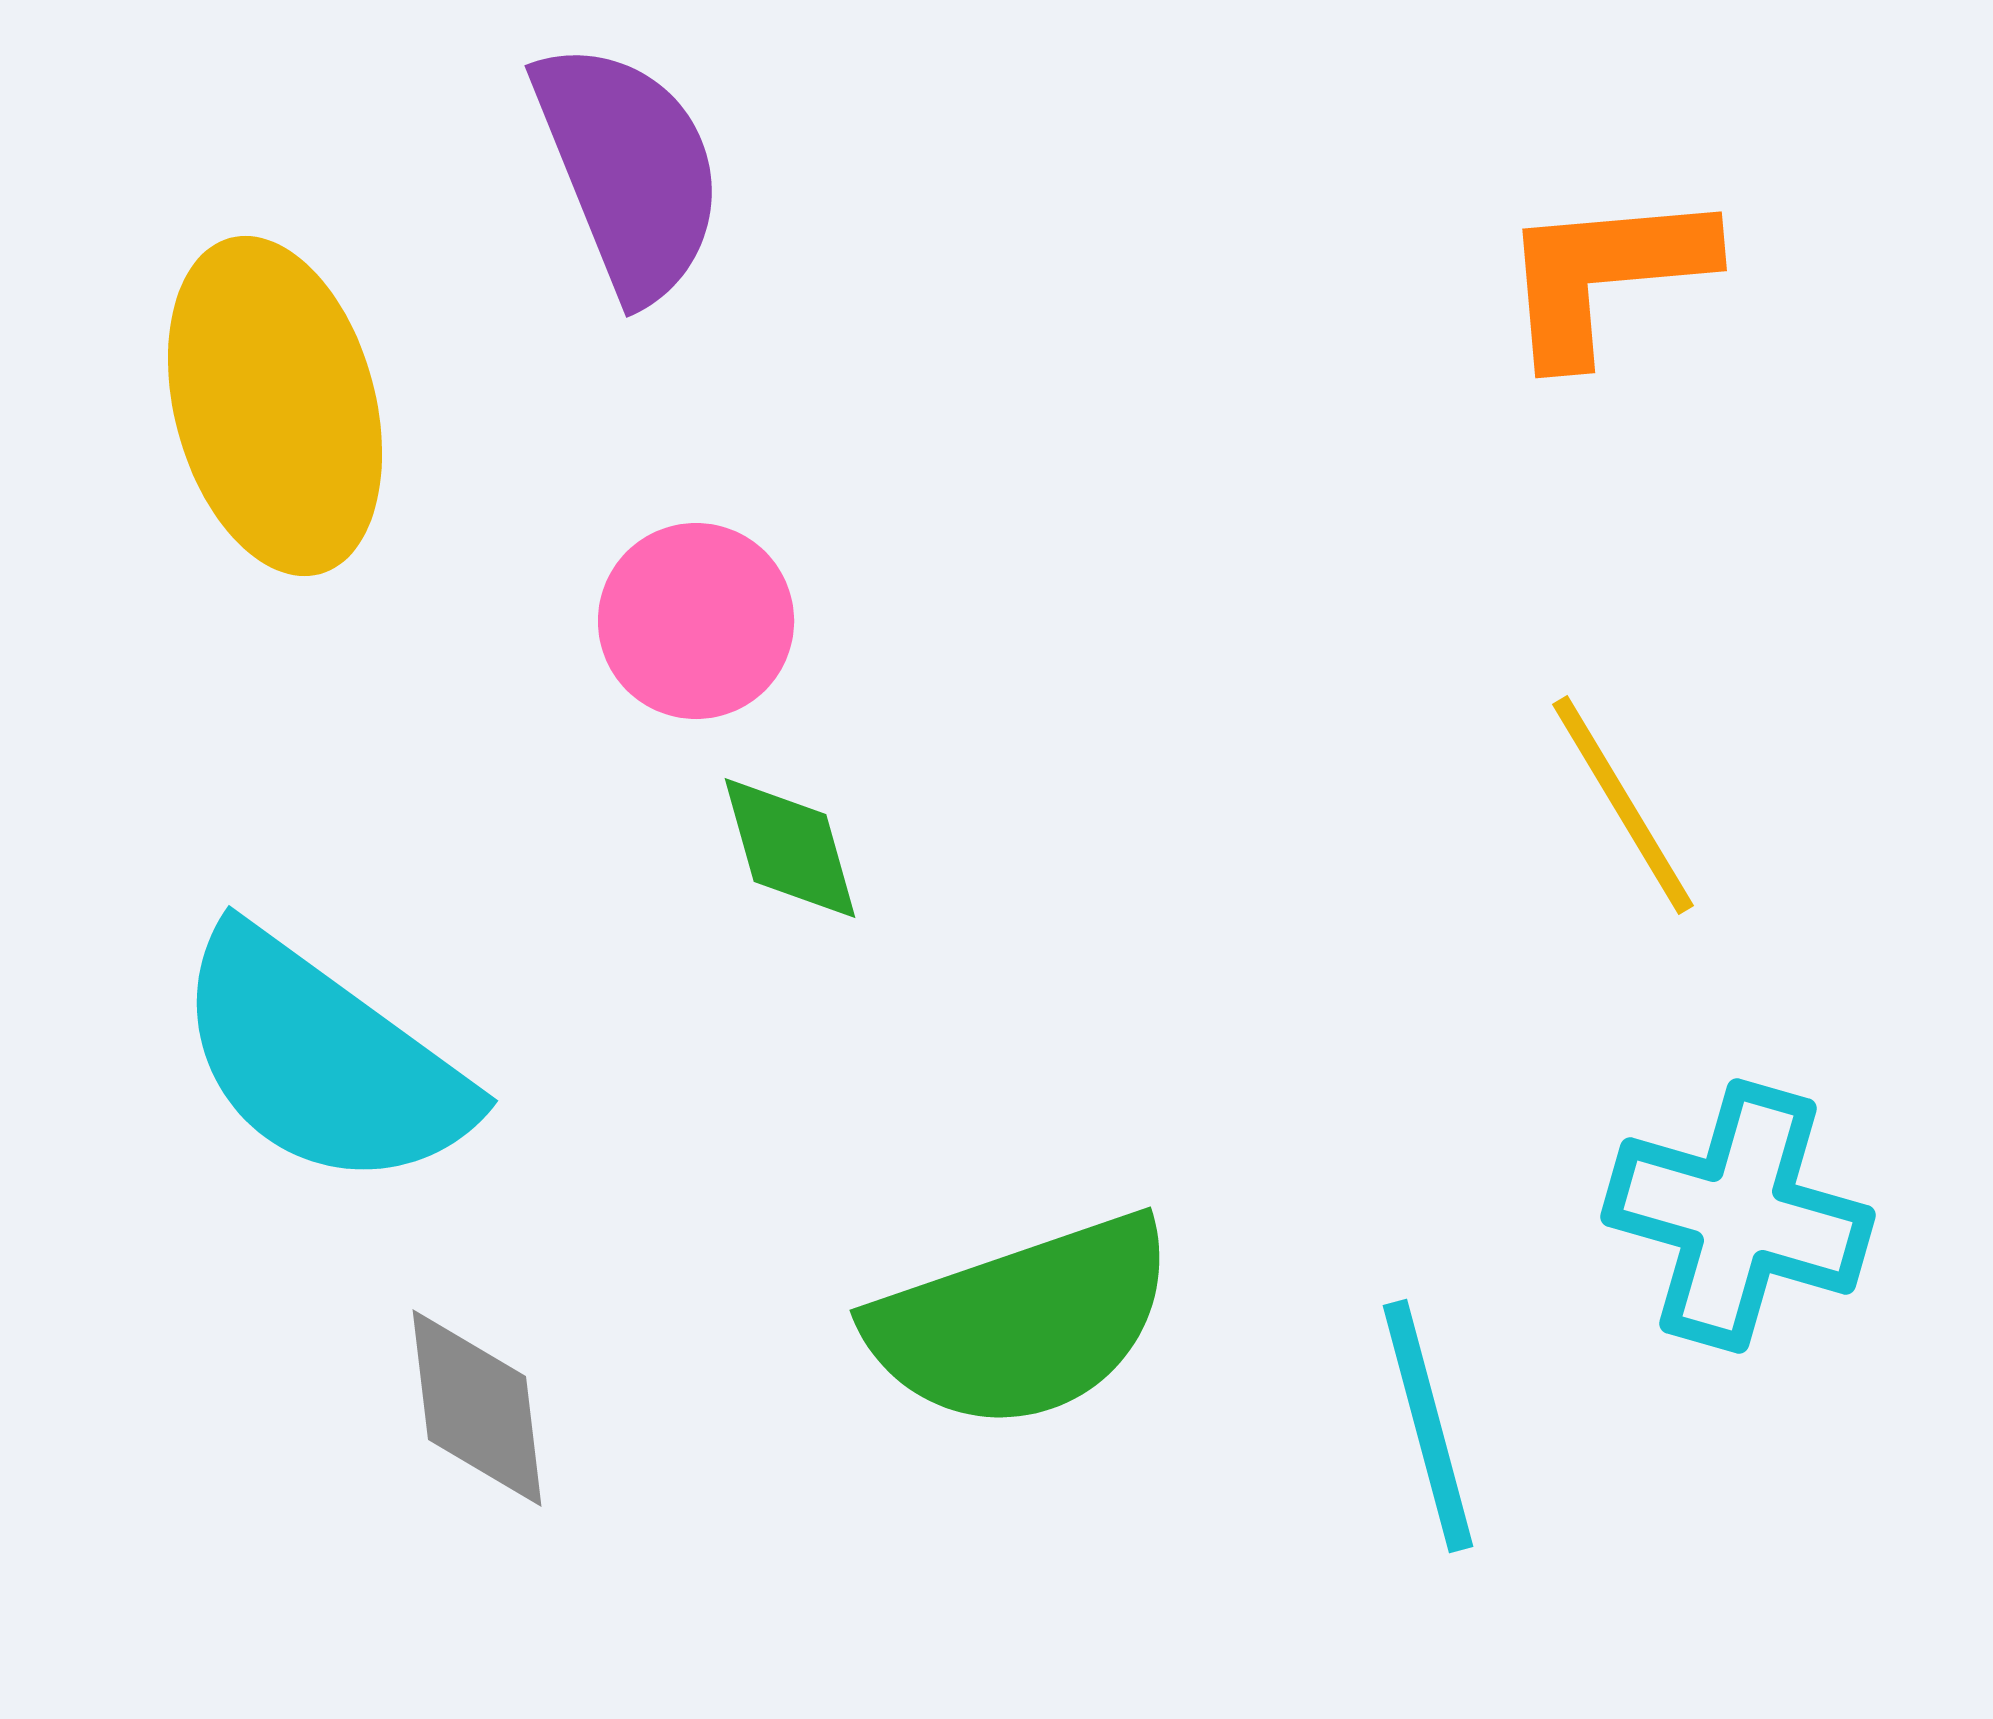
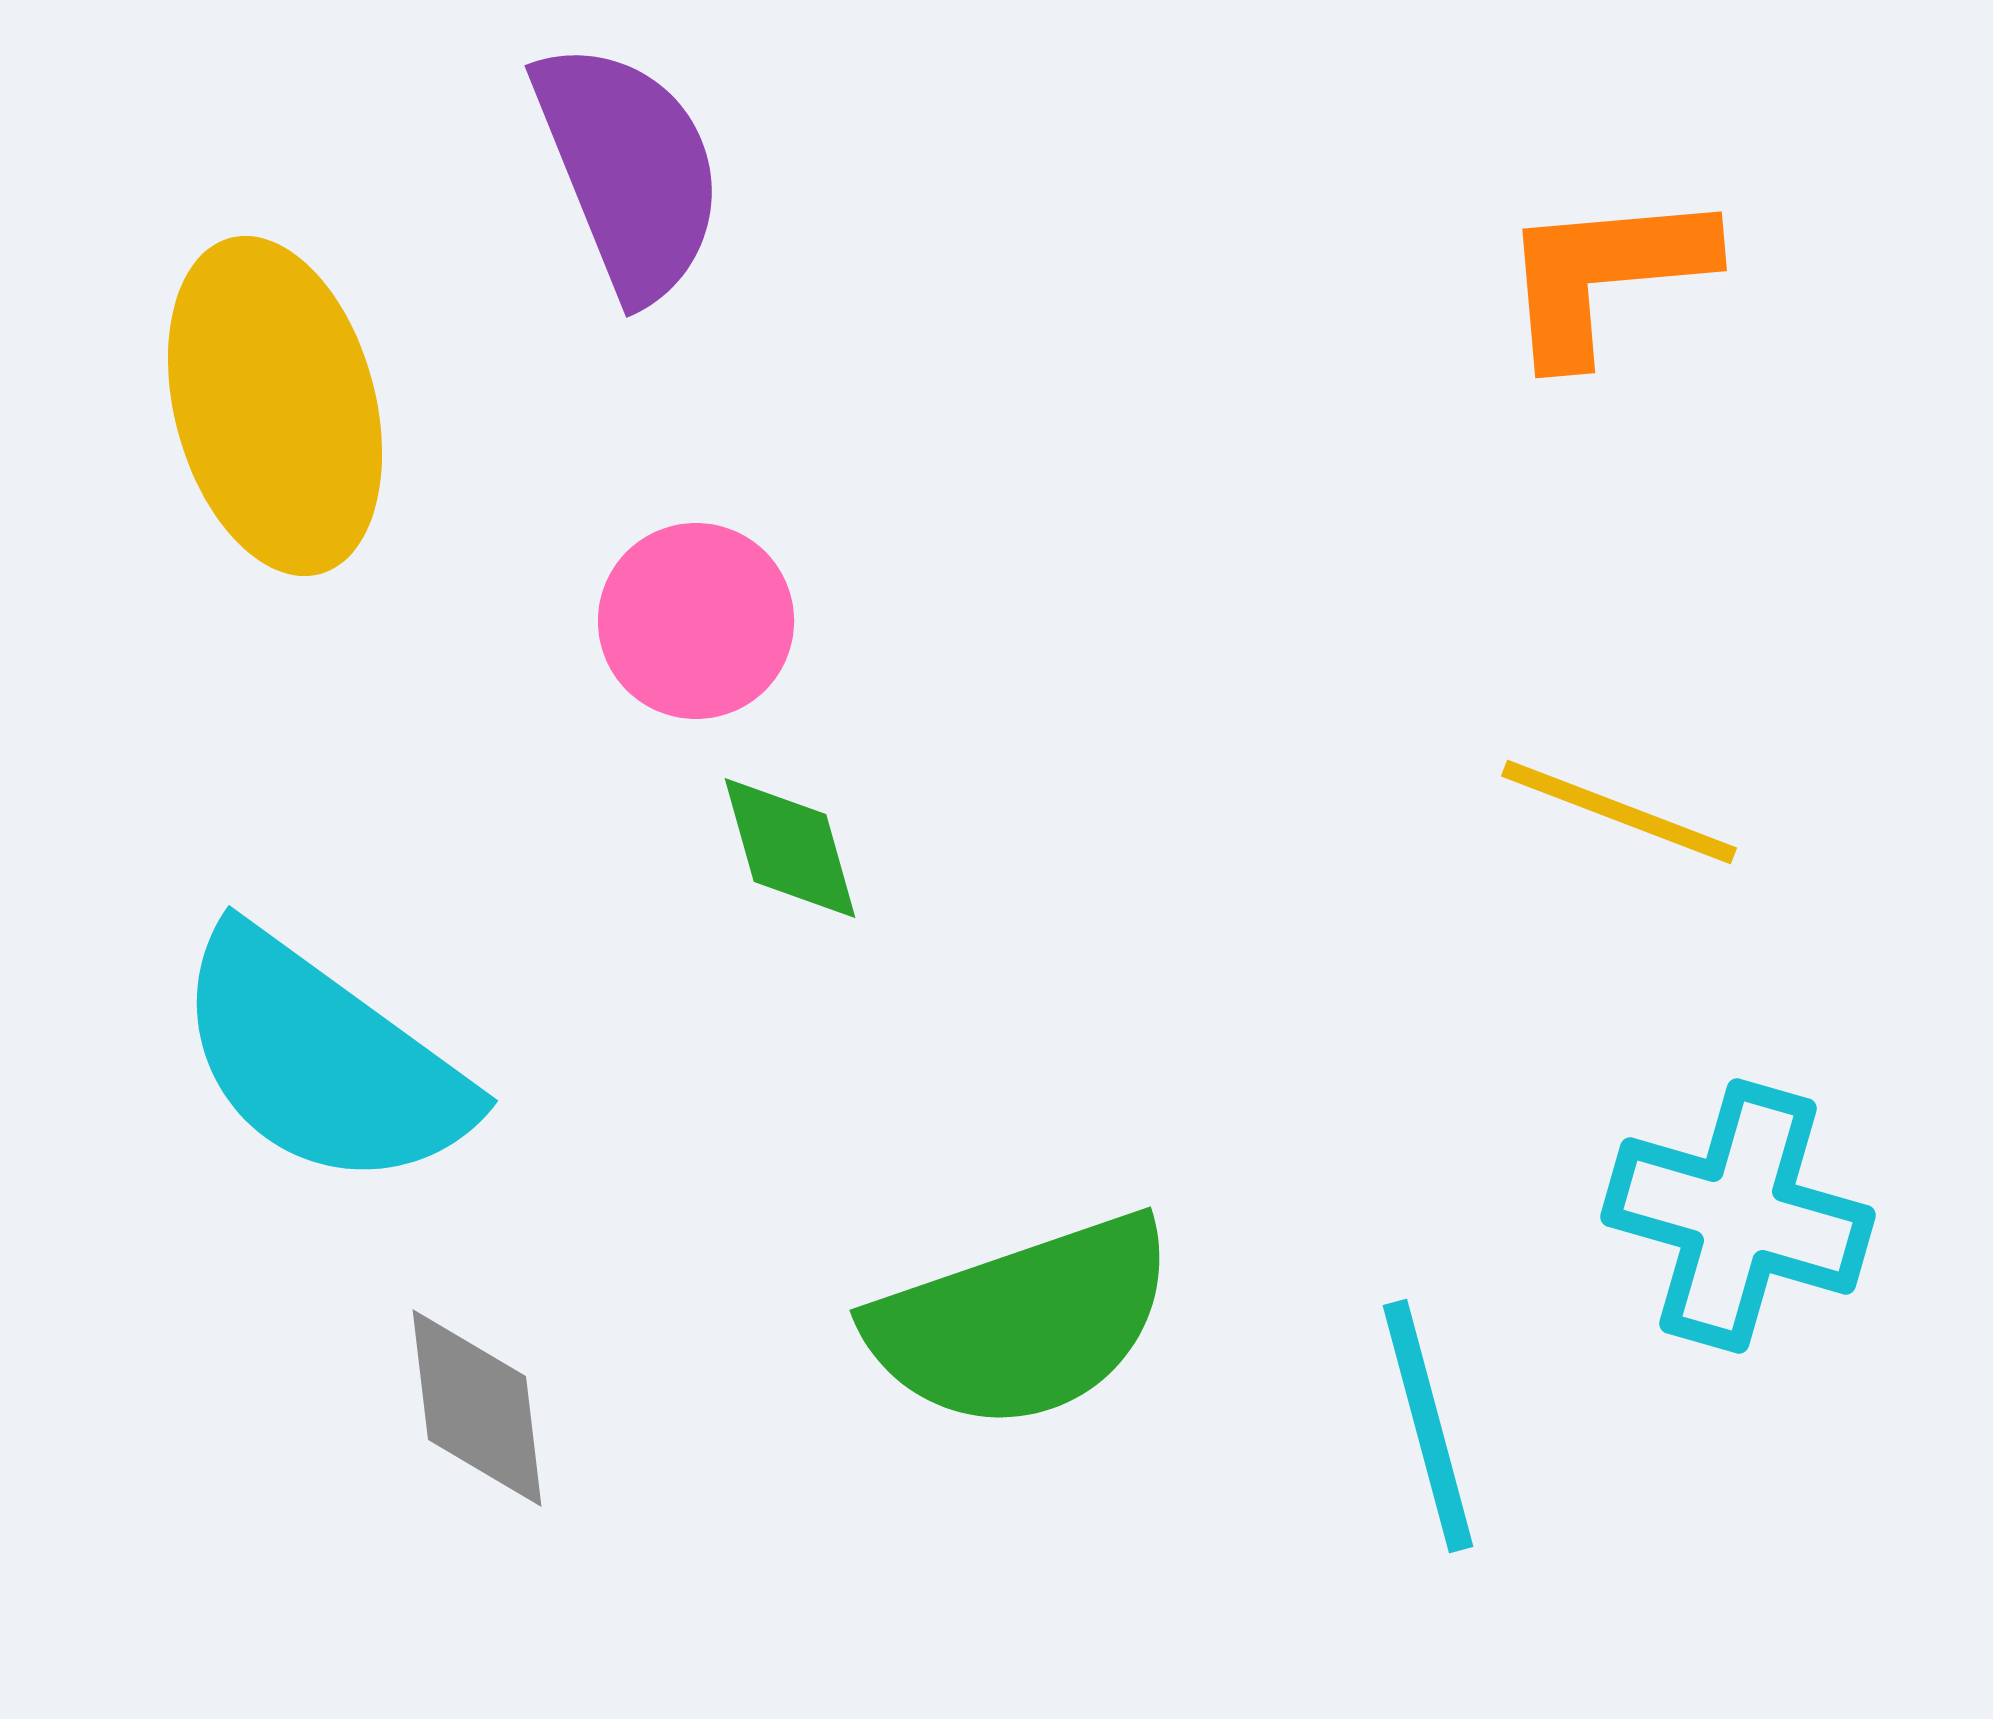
yellow line: moved 4 px left, 7 px down; rotated 38 degrees counterclockwise
